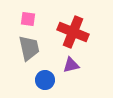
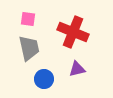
purple triangle: moved 6 px right, 4 px down
blue circle: moved 1 px left, 1 px up
